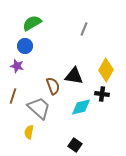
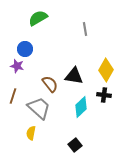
green semicircle: moved 6 px right, 5 px up
gray line: moved 1 px right; rotated 32 degrees counterclockwise
blue circle: moved 3 px down
brown semicircle: moved 3 px left, 2 px up; rotated 18 degrees counterclockwise
black cross: moved 2 px right, 1 px down
cyan diamond: rotated 30 degrees counterclockwise
yellow semicircle: moved 2 px right, 1 px down
black square: rotated 16 degrees clockwise
